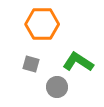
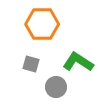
gray circle: moved 1 px left
